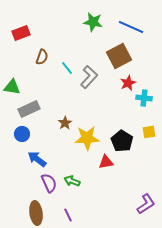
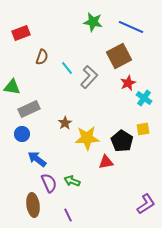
cyan cross: rotated 28 degrees clockwise
yellow square: moved 6 px left, 3 px up
brown ellipse: moved 3 px left, 8 px up
